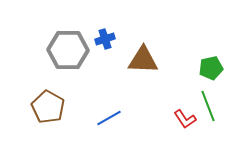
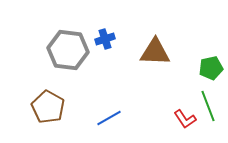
gray hexagon: rotated 6 degrees clockwise
brown triangle: moved 12 px right, 8 px up
